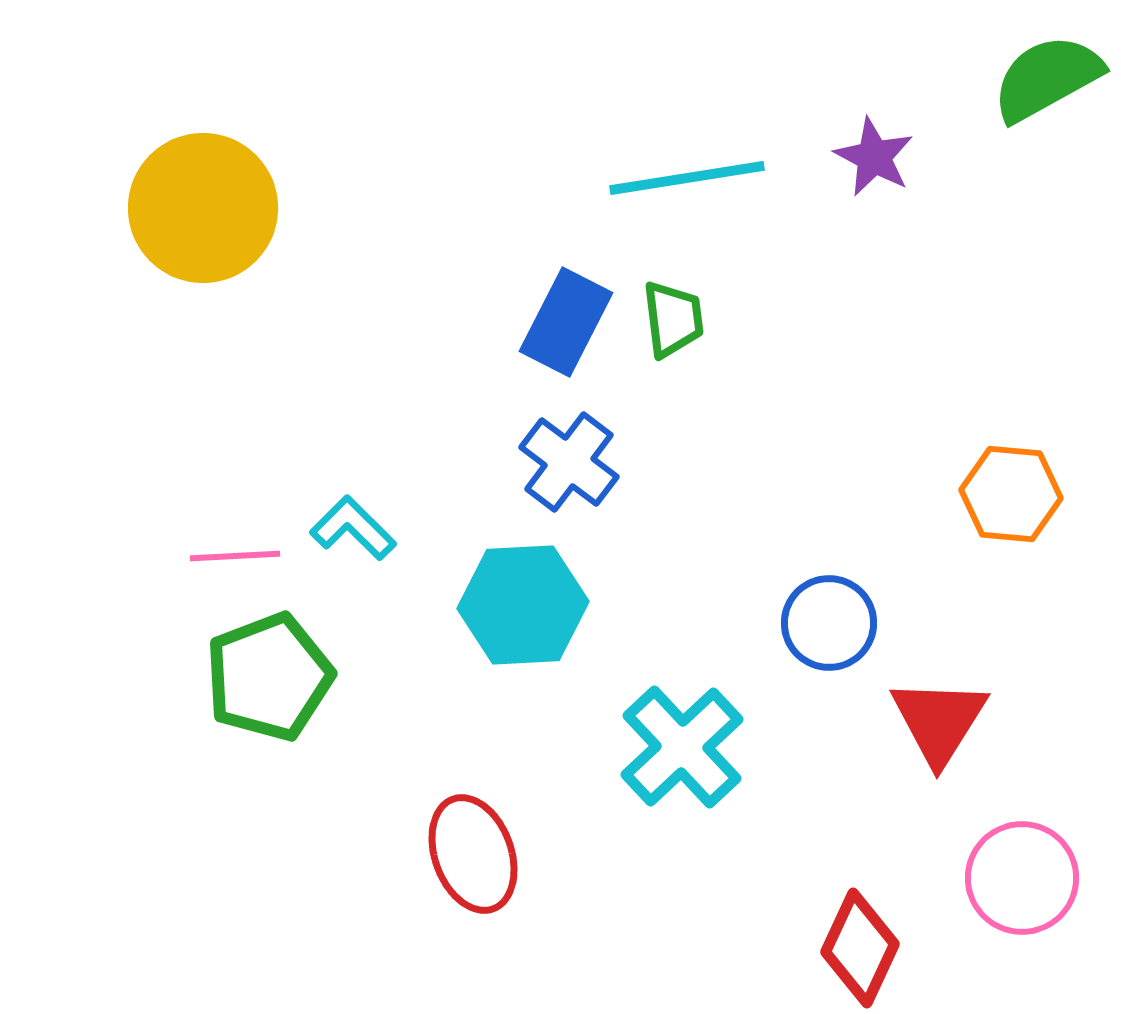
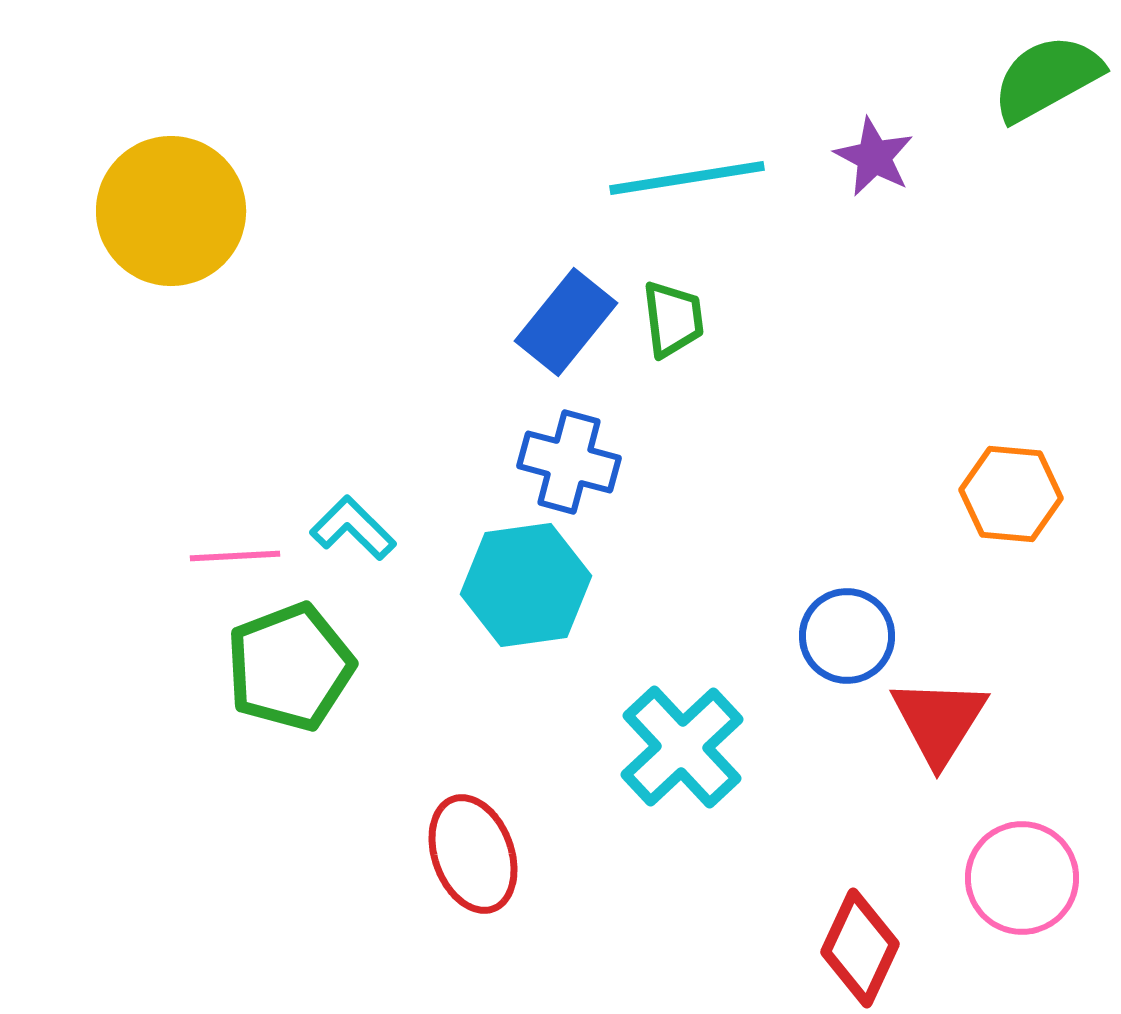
yellow circle: moved 32 px left, 3 px down
blue rectangle: rotated 12 degrees clockwise
blue cross: rotated 22 degrees counterclockwise
cyan hexagon: moved 3 px right, 20 px up; rotated 5 degrees counterclockwise
blue circle: moved 18 px right, 13 px down
green pentagon: moved 21 px right, 10 px up
